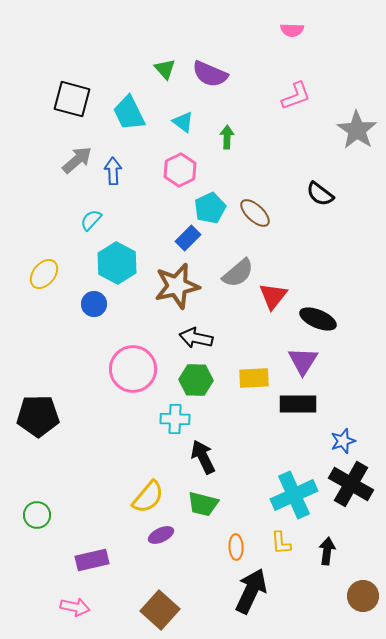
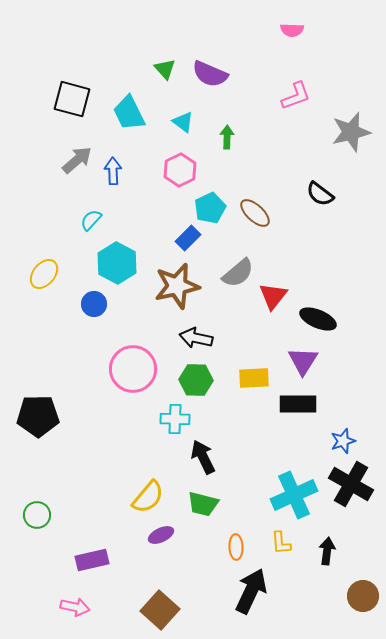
gray star at (357, 130): moved 6 px left, 2 px down; rotated 24 degrees clockwise
